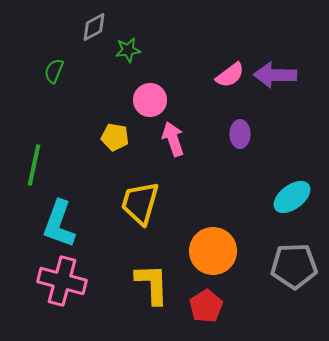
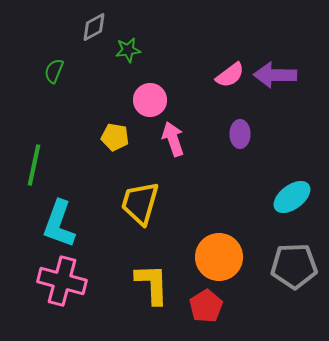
orange circle: moved 6 px right, 6 px down
